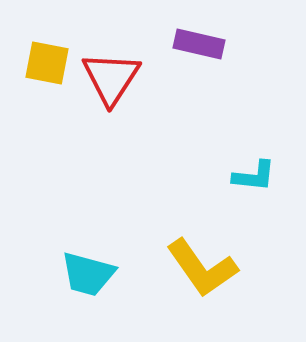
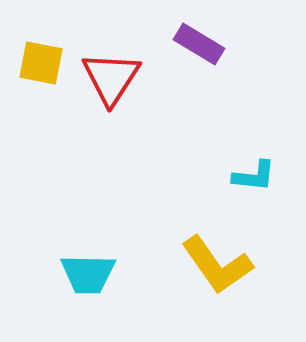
purple rectangle: rotated 18 degrees clockwise
yellow square: moved 6 px left
yellow L-shape: moved 15 px right, 3 px up
cyan trapezoid: rotated 14 degrees counterclockwise
